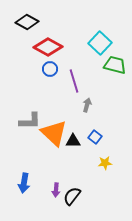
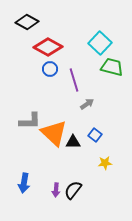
green trapezoid: moved 3 px left, 2 px down
purple line: moved 1 px up
gray arrow: moved 1 px up; rotated 40 degrees clockwise
blue square: moved 2 px up
black triangle: moved 1 px down
black semicircle: moved 1 px right, 6 px up
